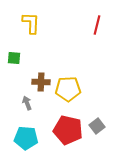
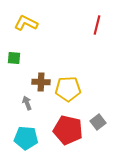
yellow L-shape: moved 5 px left; rotated 65 degrees counterclockwise
gray square: moved 1 px right, 4 px up
